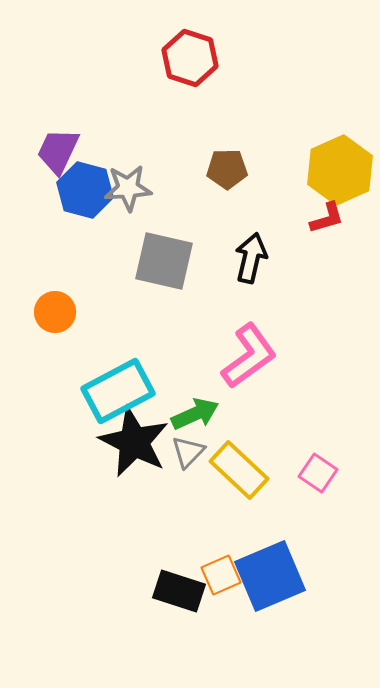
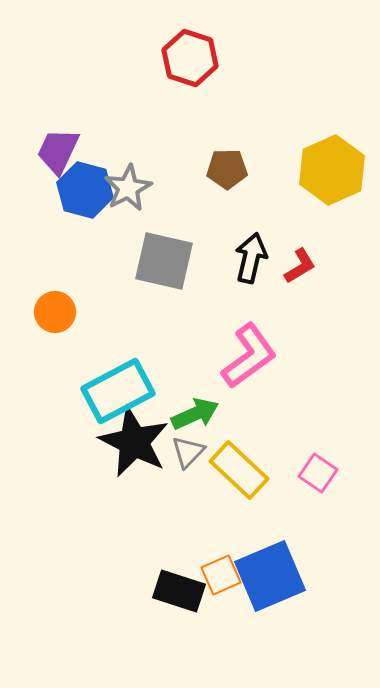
yellow hexagon: moved 8 px left
gray star: rotated 24 degrees counterclockwise
red L-shape: moved 27 px left, 48 px down; rotated 15 degrees counterclockwise
